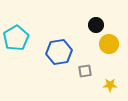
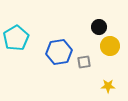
black circle: moved 3 px right, 2 px down
yellow circle: moved 1 px right, 2 px down
gray square: moved 1 px left, 9 px up
yellow star: moved 2 px left, 1 px down
